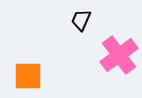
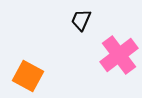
orange square: rotated 28 degrees clockwise
